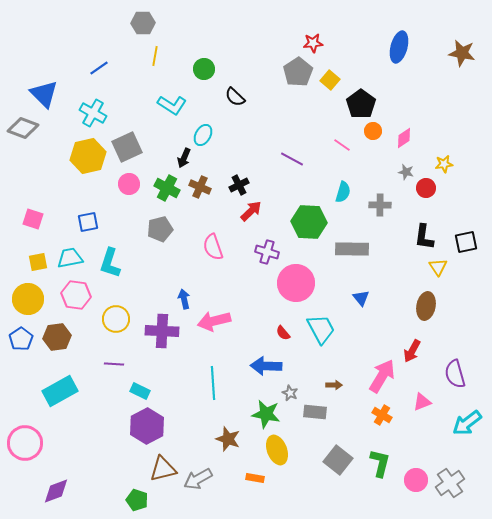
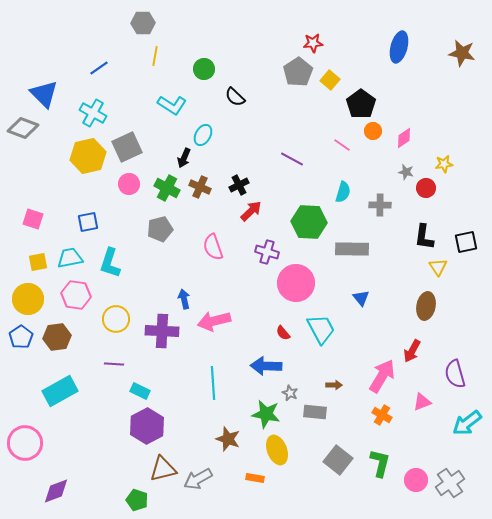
blue pentagon at (21, 339): moved 2 px up
